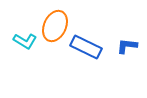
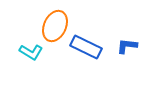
cyan L-shape: moved 6 px right, 11 px down
